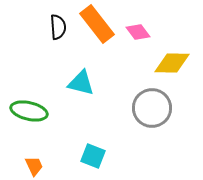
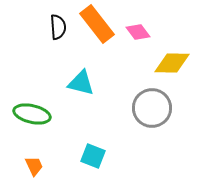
green ellipse: moved 3 px right, 3 px down
